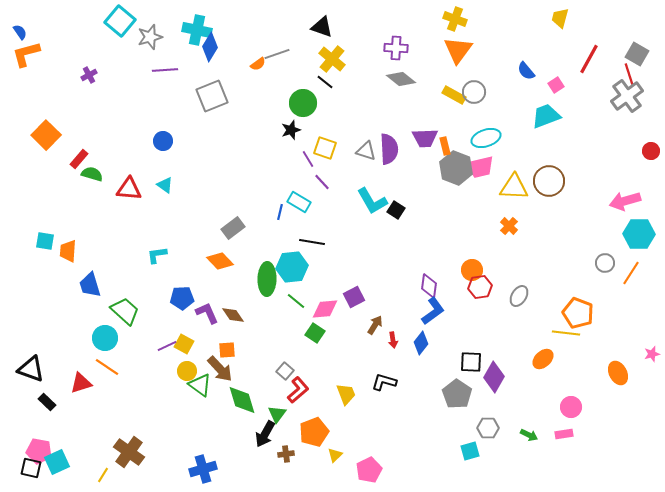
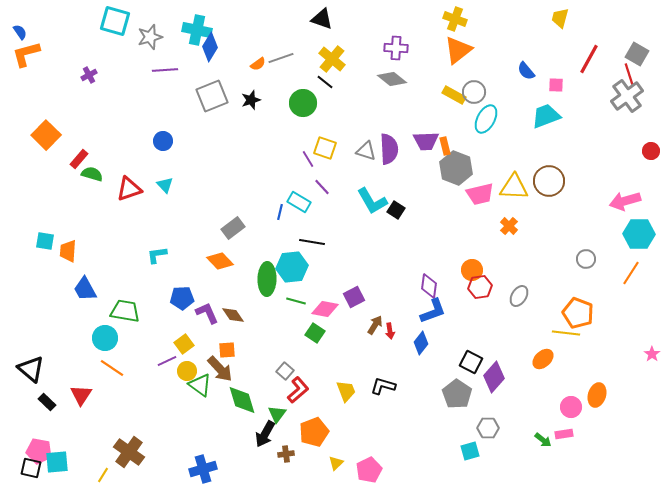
cyan square at (120, 21): moved 5 px left; rotated 24 degrees counterclockwise
black triangle at (322, 27): moved 8 px up
orange triangle at (458, 50): rotated 16 degrees clockwise
gray line at (277, 54): moved 4 px right, 4 px down
gray diamond at (401, 79): moved 9 px left
pink square at (556, 85): rotated 35 degrees clockwise
black star at (291, 130): moved 40 px left, 30 px up
purple trapezoid at (425, 138): moved 1 px right, 3 px down
cyan ellipse at (486, 138): moved 19 px up; rotated 44 degrees counterclockwise
pink trapezoid at (480, 167): moved 27 px down
purple line at (322, 182): moved 5 px down
cyan triangle at (165, 185): rotated 12 degrees clockwise
red triangle at (129, 189): rotated 24 degrees counterclockwise
gray circle at (605, 263): moved 19 px left, 4 px up
blue trapezoid at (90, 285): moved 5 px left, 4 px down; rotated 12 degrees counterclockwise
green line at (296, 301): rotated 24 degrees counterclockwise
pink diamond at (325, 309): rotated 16 degrees clockwise
green trapezoid at (125, 311): rotated 32 degrees counterclockwise
blue L-shape at (433, 311): rotated 16 degrees clockwise
red arrow at (393, 340): moved 3 px left, 9 px up
yellow square at (184, 344): rotated 24 degrees clockwise
purple line at (167, 346): moved 15 px down
pink star at (652, 354): rotated 21 degrees counterclockwise
black square at (471, 362): rotated 25 degrees clockwise
orange line at (107, 367): moved 5 px right, 1 px down
black triangle at (31, 369): rotated 20 degrees clockwise
orange ellipse at (618, 373): moved 21 px left, 22 px down; rotated 45 degrees clockwise
purple diamond at (494, 377): rotated 12 degrees clockwise
black L-shape at (384, 382): moved 1 px left, 4 px down
red triangle at (81, 383): moved 12 px down; rotated 40 degrees counterclockwise
yellow trapezoid at (346, 394): moved 3 px up
green arrow at (529, 435): moved 14 px right, 5 px down; rotated 12 degrees clockwise
yellow triangle at (335, 455): moved 1 px right, 8 px down
cyan square at (57, 462): rotated 20 degrees clockwise
